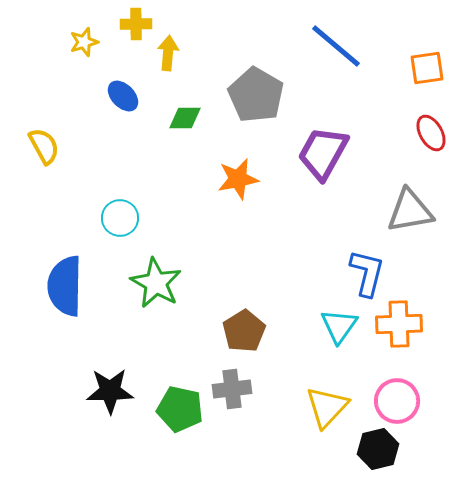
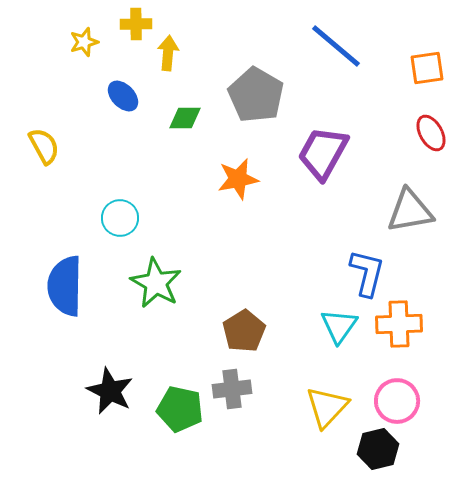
black star: rotated 27 degrees clockwise
